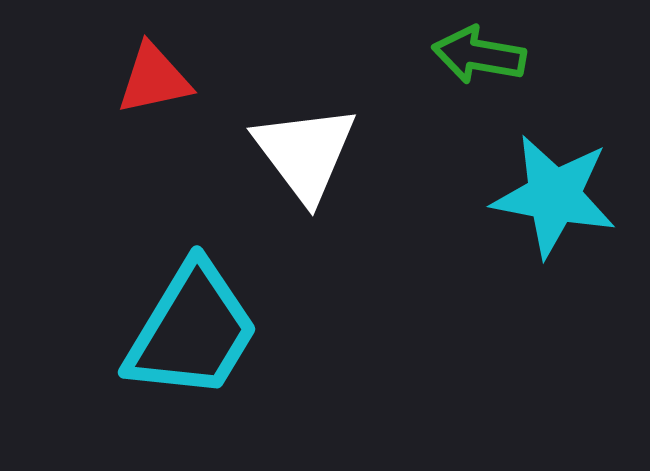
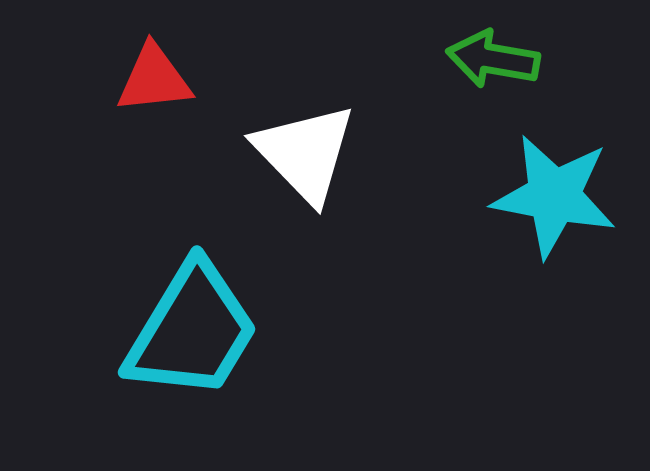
green arrow: moved 14 px right, 4 px down
red triangle: rotated 6 degrees clockwise
white triangle: rotated 7 degrees counterclockwise
